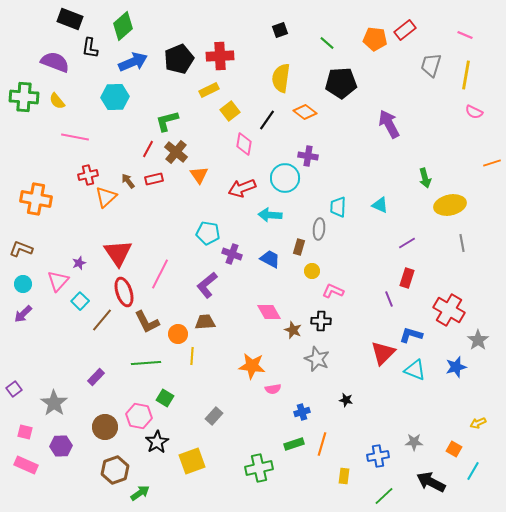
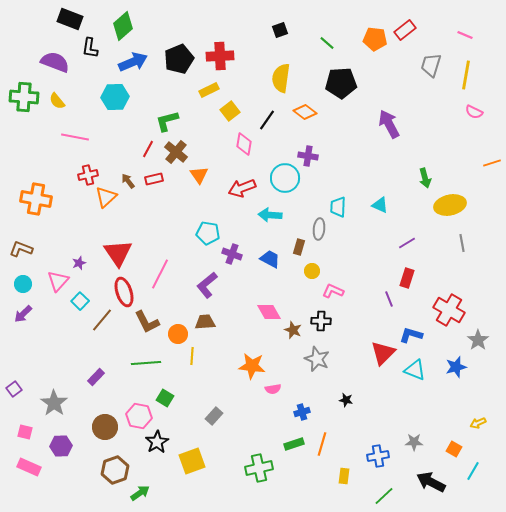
pink rectangle at (26, 465): moved 3 px right, 2 px down
